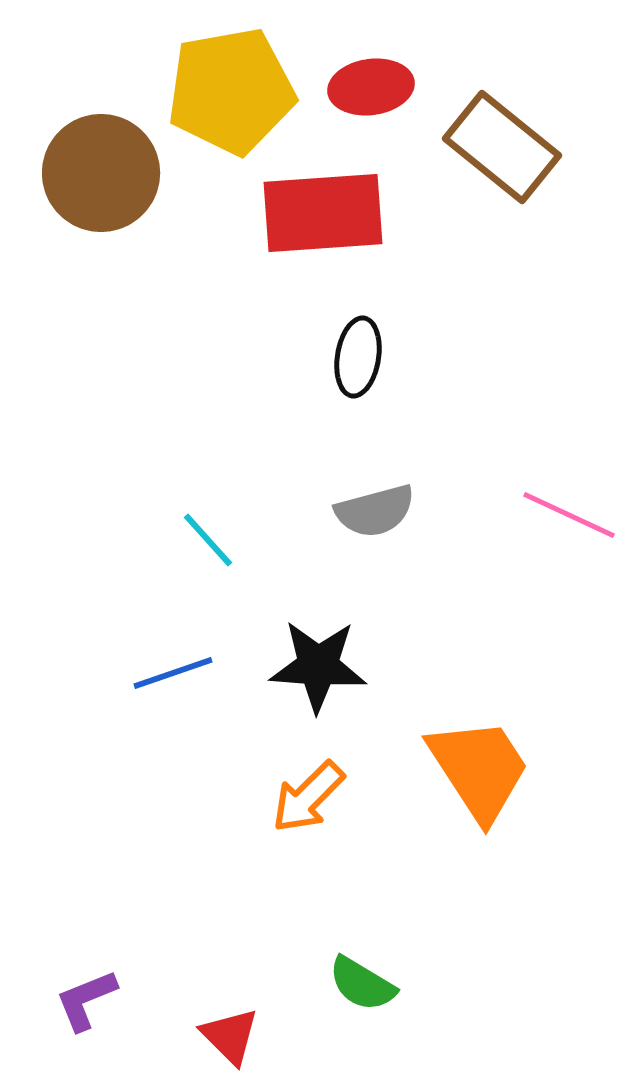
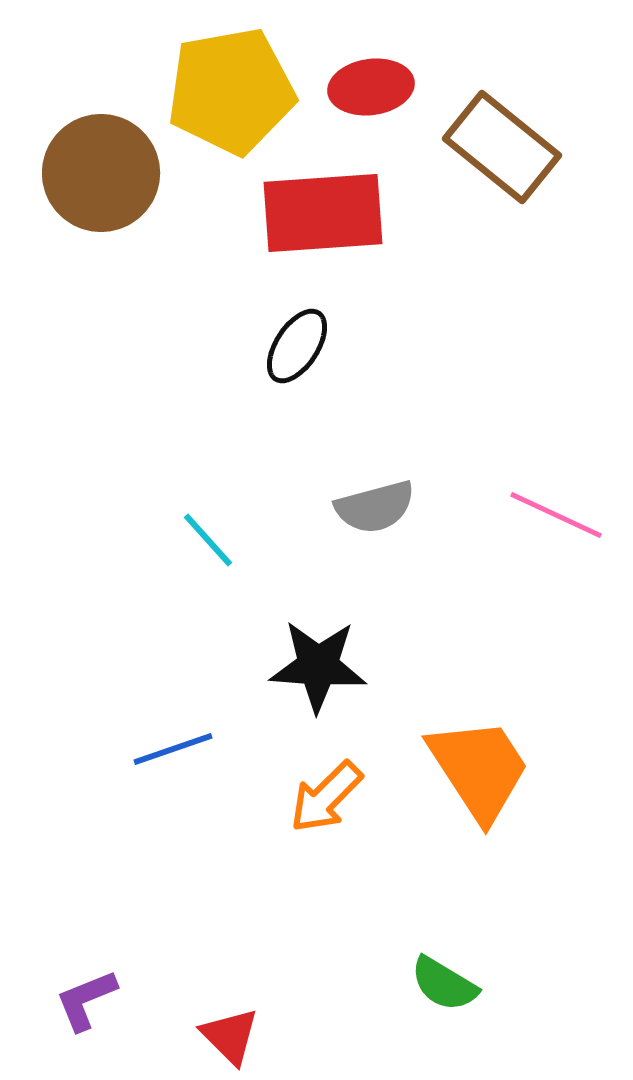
black ellipse: moved 61 px left, 11 px up; rotated 24 degrees clockwise
gray semicircle: moved 4 px up
pink line: moved 13 px left
blue line: moved 76 px down
orange arrow: moved 18 px right
green semicircle: moved 82 px right
